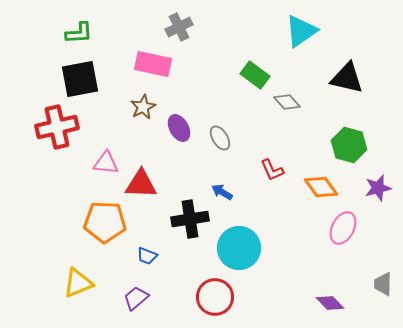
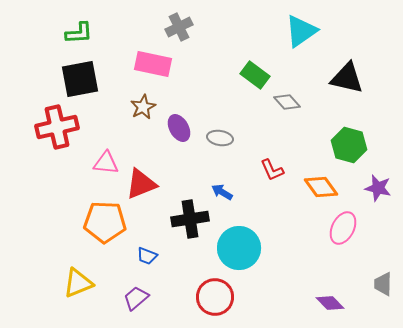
gray ellipse: rotated 50 degrees counterclockwise
red triangle: rotated 24 degrees counterclockwise
purple star: rotated 28 degrees clockwise
